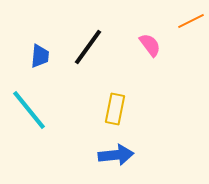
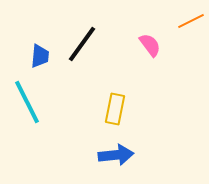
black line: moved 6 px left, 3 px up
cyan line: moved 2 px left, 8 px up; rotated 12 degrees clockwise
